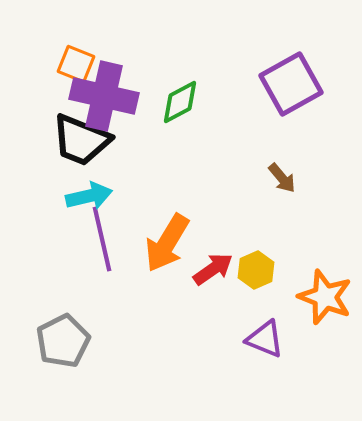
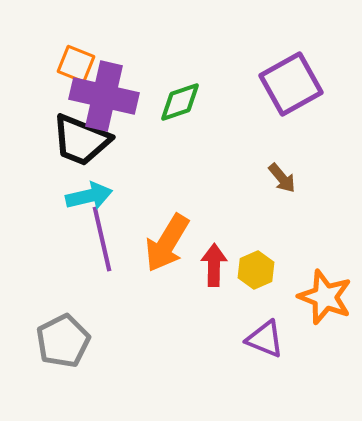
green diamond: rotated 9 degrees clockwise
red arrow: moved 1 px right, 4 px up; rotated 54 degrees counterclockwise
